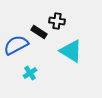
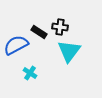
black cross: moved 3 px right, 6 px down
cyan triangle: moved 2 px left; rotated 35 degrees clockwise
cyan cross: rotated 24 degrees counterclockwise
